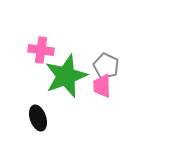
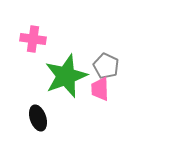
pink cross: moved 8 px left, 11 px up
pink trapezoid: moved 2 px left, 3 px down
